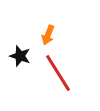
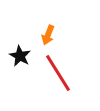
black star: rotated 10 degrees clockwise
